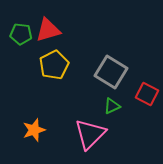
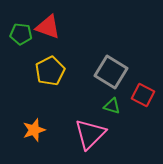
red triangle: moved 3 px up; rotated 36 degrees clockwise
yellow pentagon: moved 4 px left, 6 px down
red square: moved 4 px left, 1 px down
green triangle: rotated 42 degrees clockwise
